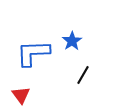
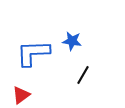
blue star: rotated 30 degrees counterclockwise
red triangle: rotated 30 degrees clockwise
